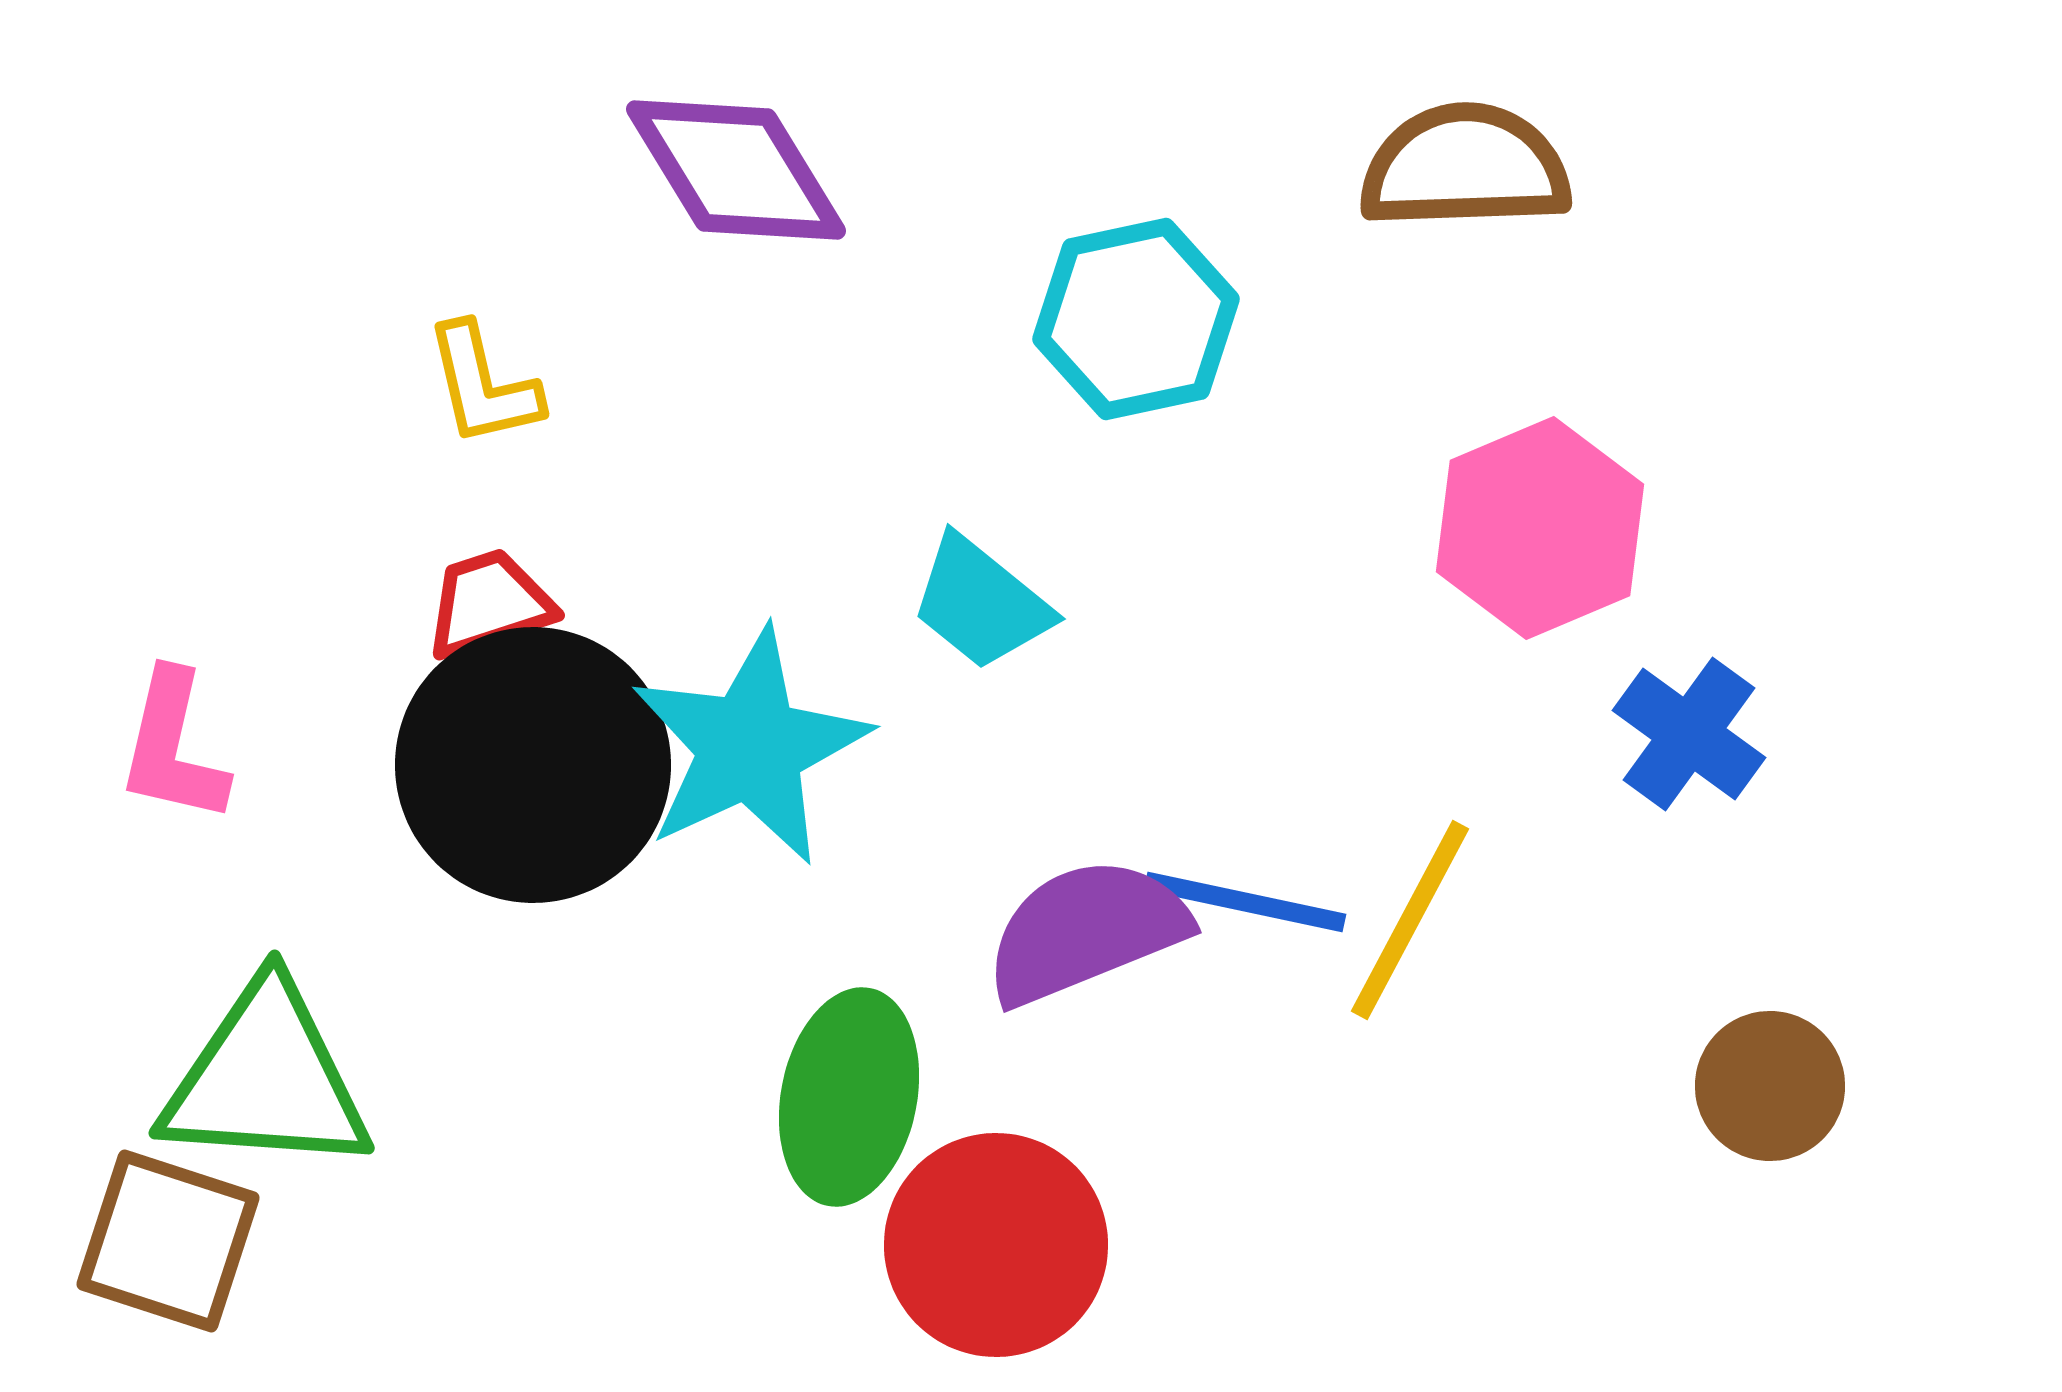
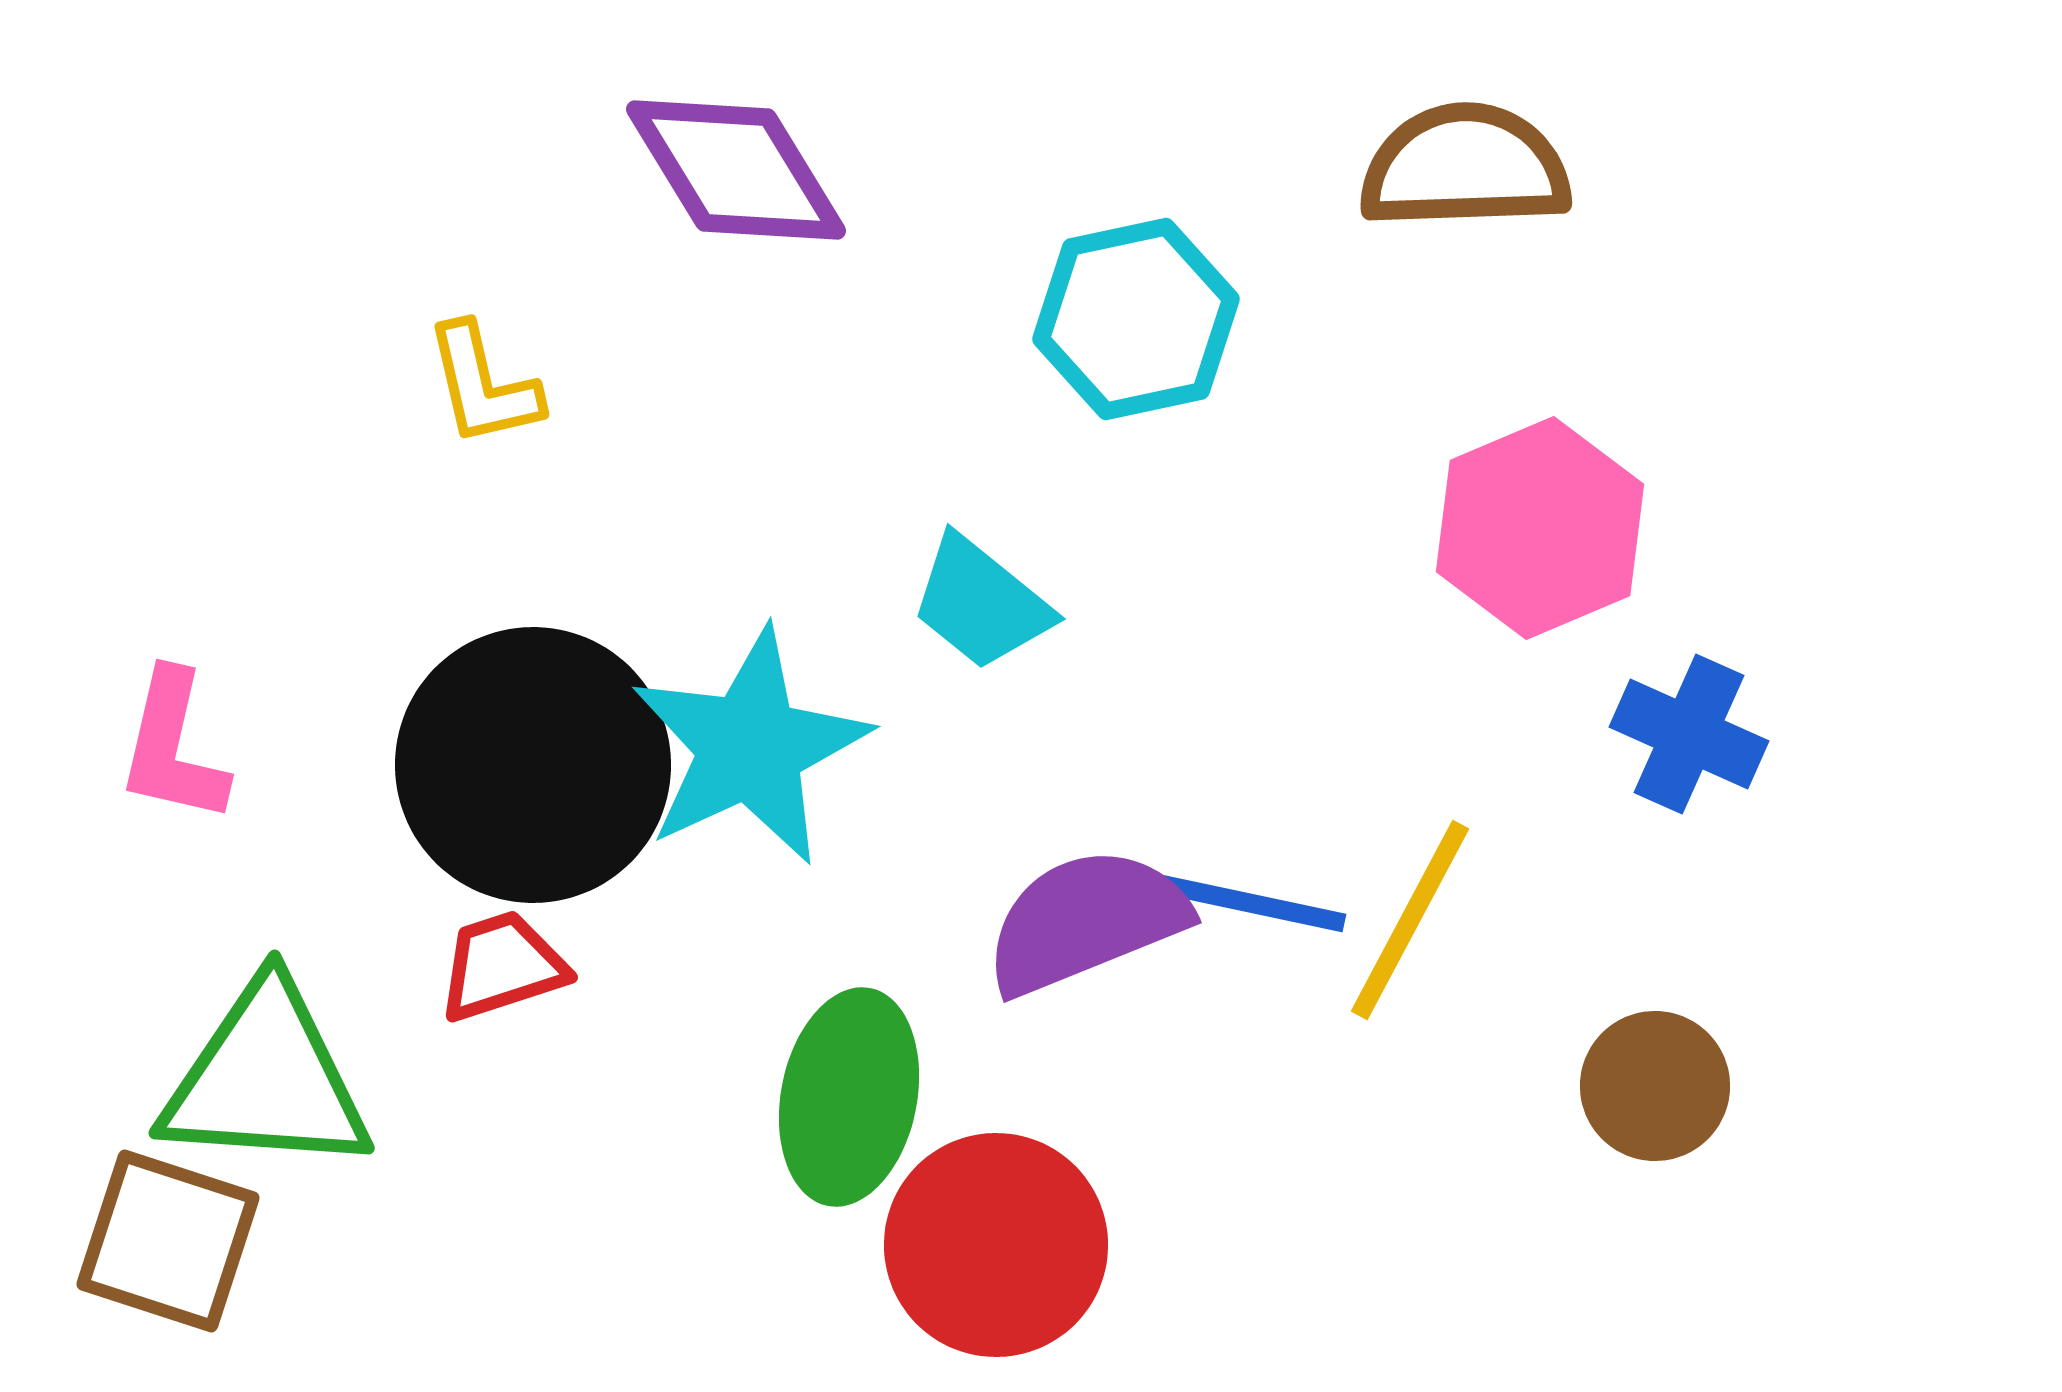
red trapezoid: moved 13 px right, 362 px down
blue cross: rotated 12 degrees counterclockwise
purple semicircle: moved 10 px up
brown circle: moved 115 px left
